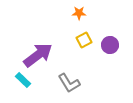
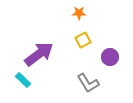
yellow square: moved 1 px left
purple circle: moved 12 px down
purple arrow: moved 1 px right, 1 px up
gray L-shape: moved 19 px right
